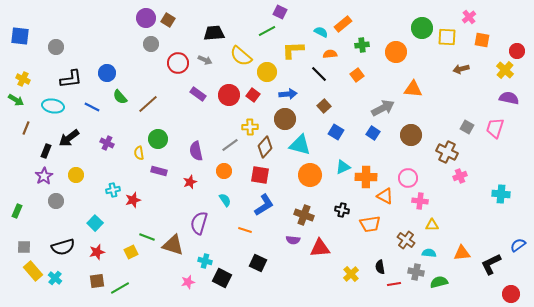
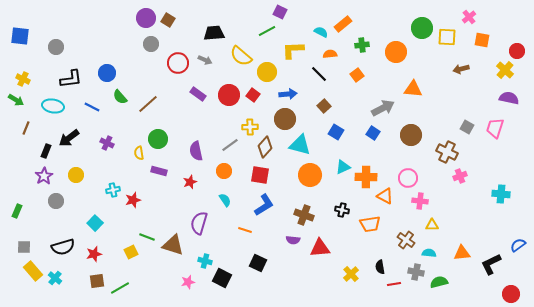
red star at (97, 252): moved 3 px left, 2 px down
